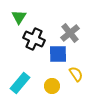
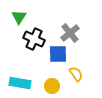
cyan rectangle: rotated 60 degrees clockwise
